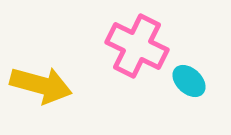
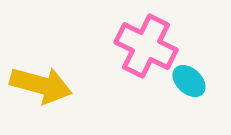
pink cross: moved 9 px right
